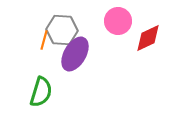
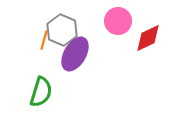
gray hexagon: rotated 20 degrees clockwise
